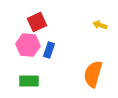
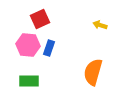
red square: moved 3 px right, 3 px up
blue rectangle: moved 2 px up
orange semicircle: moved 2 px up
